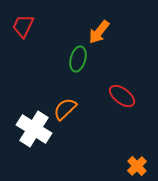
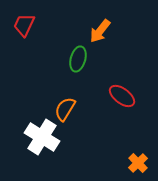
red trapezoid: moved 1 px right, 1 px up
orange arrow: moved 1 px right, 1 px up
orange semicircle: rotated 15 degrees counterclockwise
white cross: moved 8 px right, 8 px down
orange cross: moved 1 px right, 3 px up
